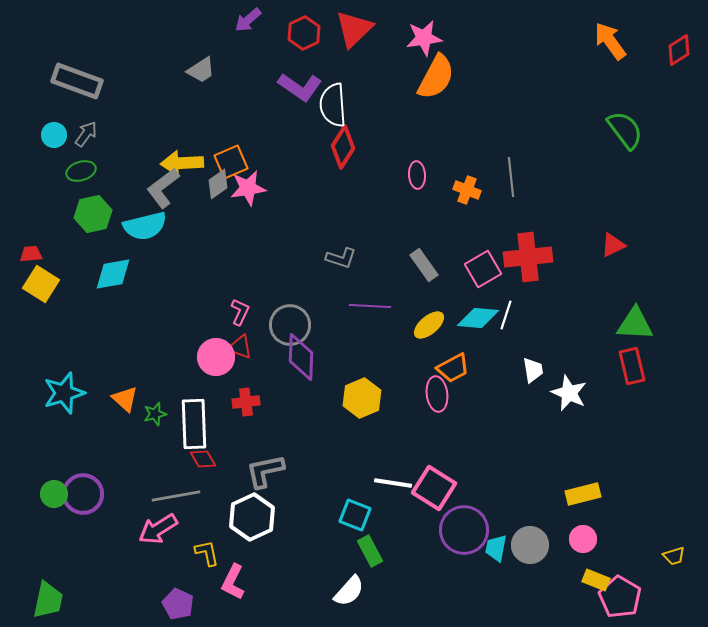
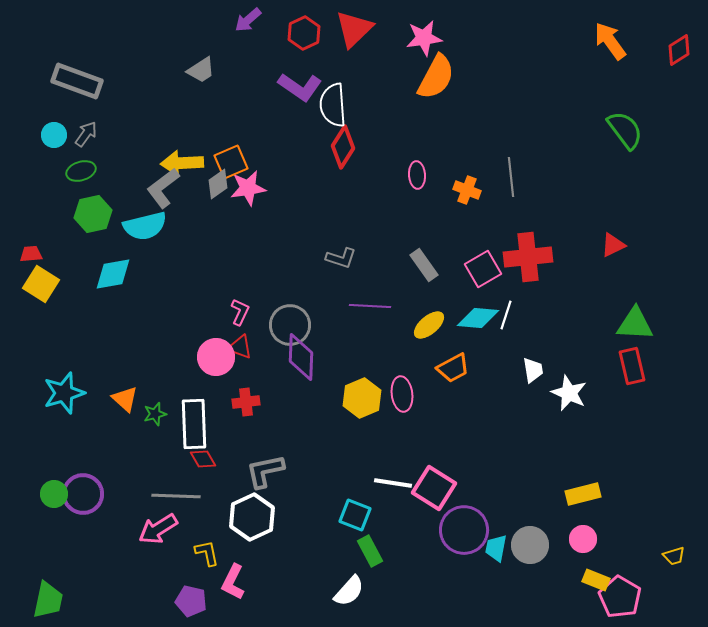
pink ellipse at (437, 394): moved 35 px left
gray line at (176, 496): rotated 12 degrees clockwise
purple pentagon at (178, 604): moved 13 px right, 3 px up; rotated 12 degrees counterclockwise
